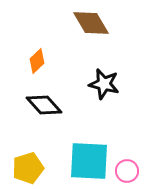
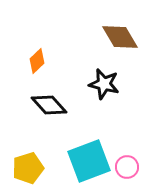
brown diamond: moved 29 px right, 14 px down
black diamond: moved 5 px right
cyan square: rotated 24 degrees counterclockwise
pink circle: moved 4 px up
